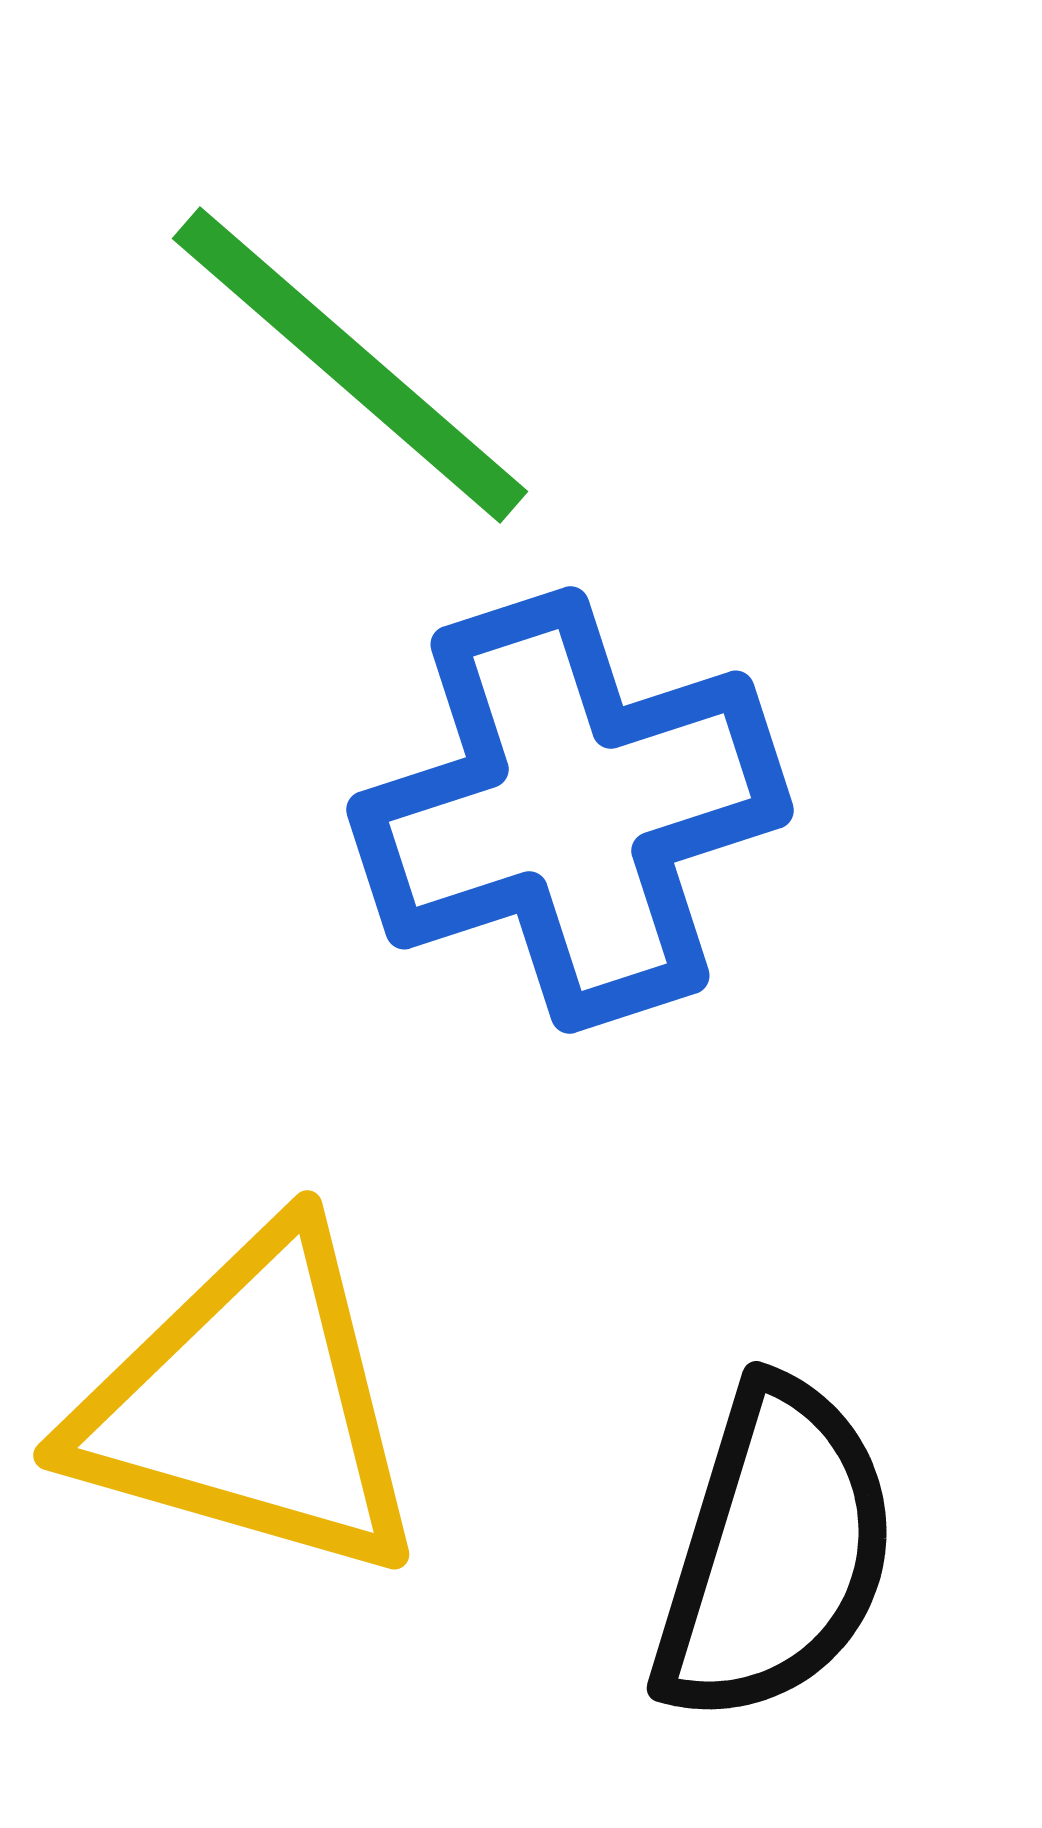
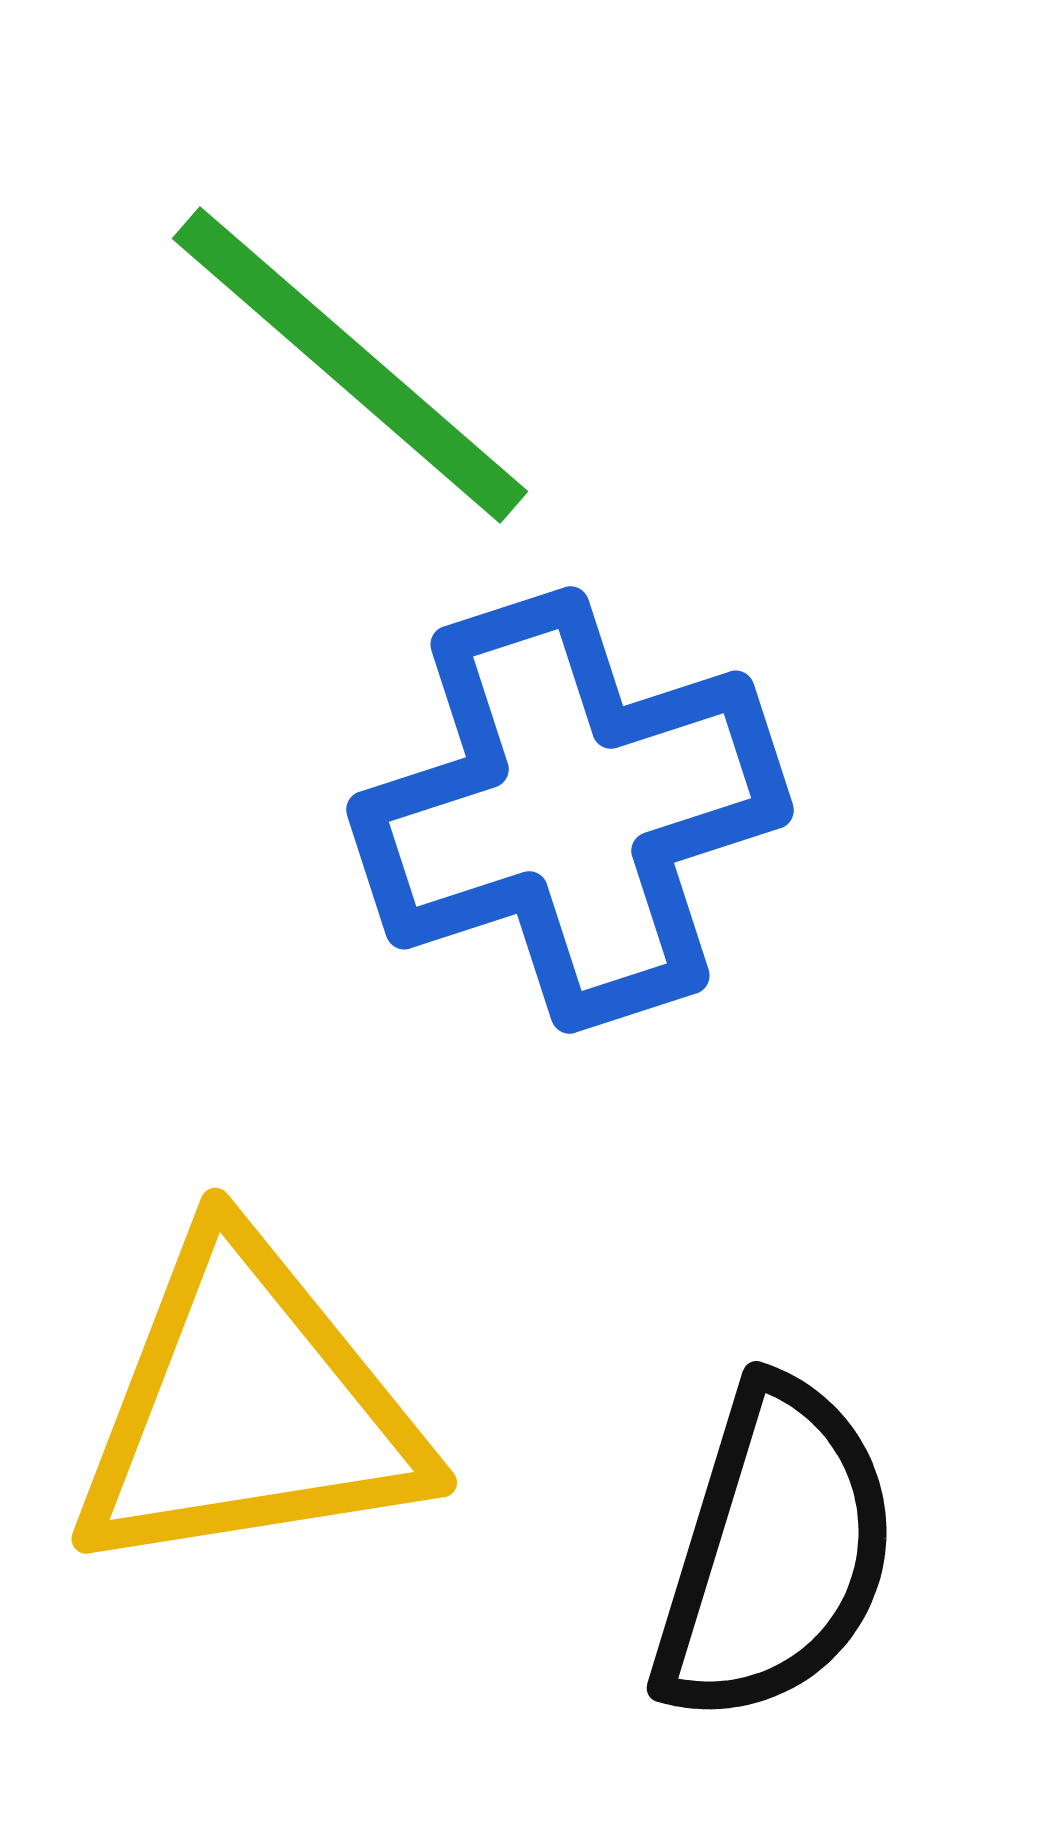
yellow triangle: moved 2 px left, 3 px down; rotated 25 degrees counterclockwise
